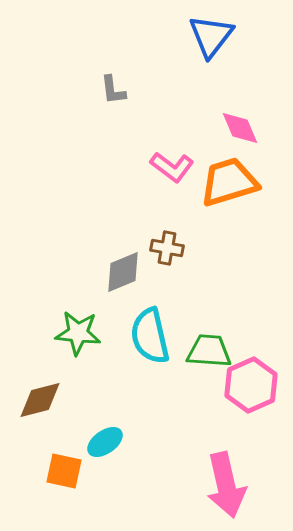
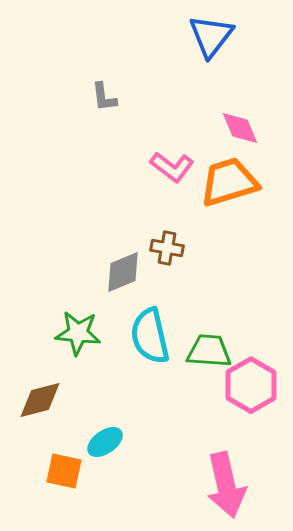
gray L-shape: moved 9 px left, 7 px down
pink hexagon: rotated 6 degrees counterclockwise
